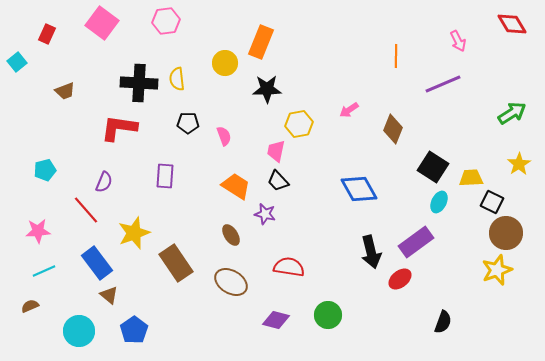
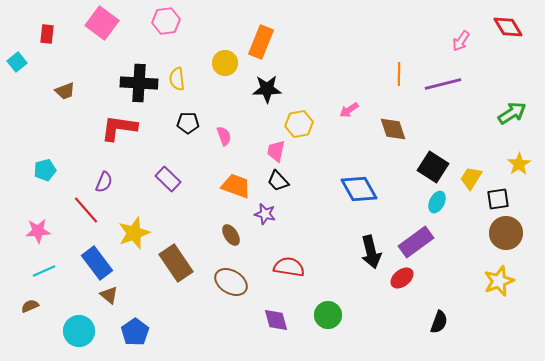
red diamond at (512, 24): moved 4 px left, 3 px down
red rectangle at (47, 34): rotated 18 degrees counterclockwise
pink arrow at (458, 41): moved 3 px right; rotated 60 degrees clockwise
orange line at (396, 56): moved 3 px right, 18 px down
purple line at (443, 84): rotated 9 degrees clockwise
brown diamond at (393, 129): rotated 40 degrees counterclockwise
purple rectangle at (165, 176): moved 3 px right, 3 px down; rotated 50 degrees counterclockwise
yellow trapezoid at (471, 178): rotated 55 degrees counterclockwise
orange trapezoid at (236, 186): rotated 12 degrees counterclockwise
cyan ellipse at (439, 202): moved 2 px left
black square at (492, 202): moved 6 px right, 3 px up; rotated 35 degrees counterclockwise
yellow star at (497, 270): moved 2 px right, 11 px down
red ellipse at (400, 279): moved 2 px right, 1 px up
purple diamond at (276, 320): rotated 60 degrees clockwise
black semicircle at (443, 322): moved 4 px left
blue pentagon at (134, 330): moved 1 px right, 2 px down
